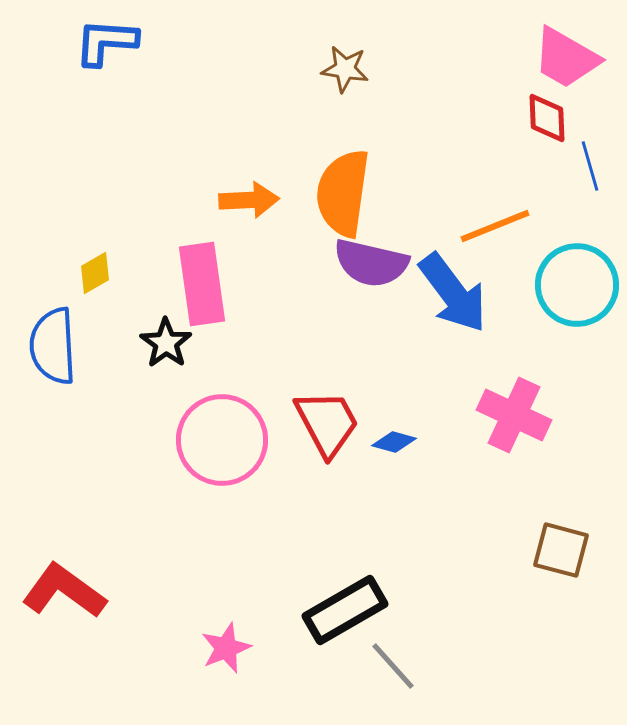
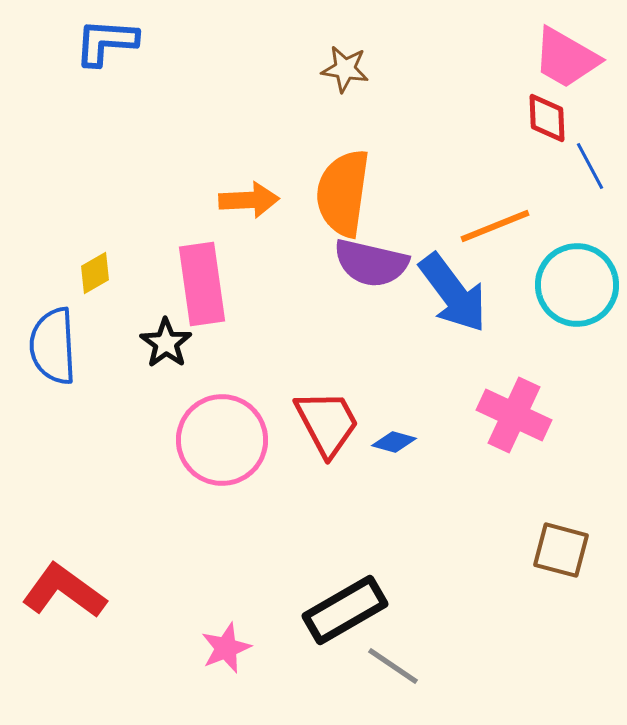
blue line: rotated 12 degrees counterclockwise
gray line: rotated 14 degrees counterclockwise
